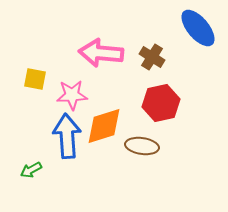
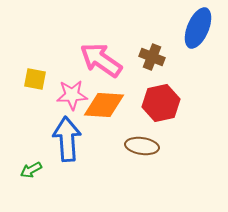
blue ellipse: rotated 63 degrees clockwise
pink arrow: moved 7 px down; rotated 30 degrees clockwise
brown cross: rotated 10 degrees counterclockwise
orange diamond: moved 21 px up; rotated 21 degrees clockwise
blue arrow: moved 3 px down
